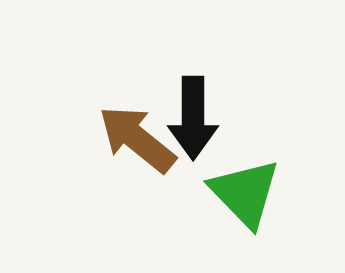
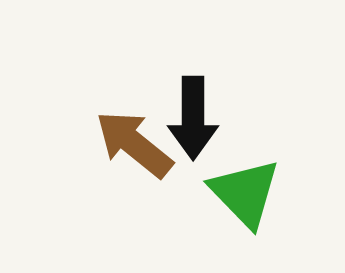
brown arrow: moved 3 px left, 5 px down
